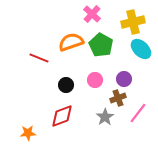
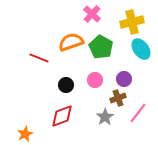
yellow cross: moved 1 px left
green pentagon: moved 2 px down
cyan ellipse: rotated 10 degrees clockwise
orange star: moved 3 px left, 1 px down; rotated 21 degrees counterclockwise
